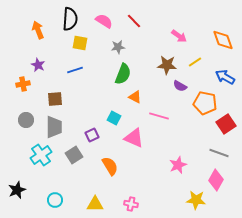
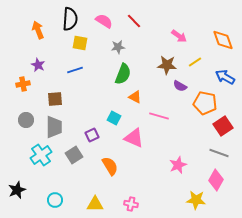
red square: moved 3 px left, 2 px down
